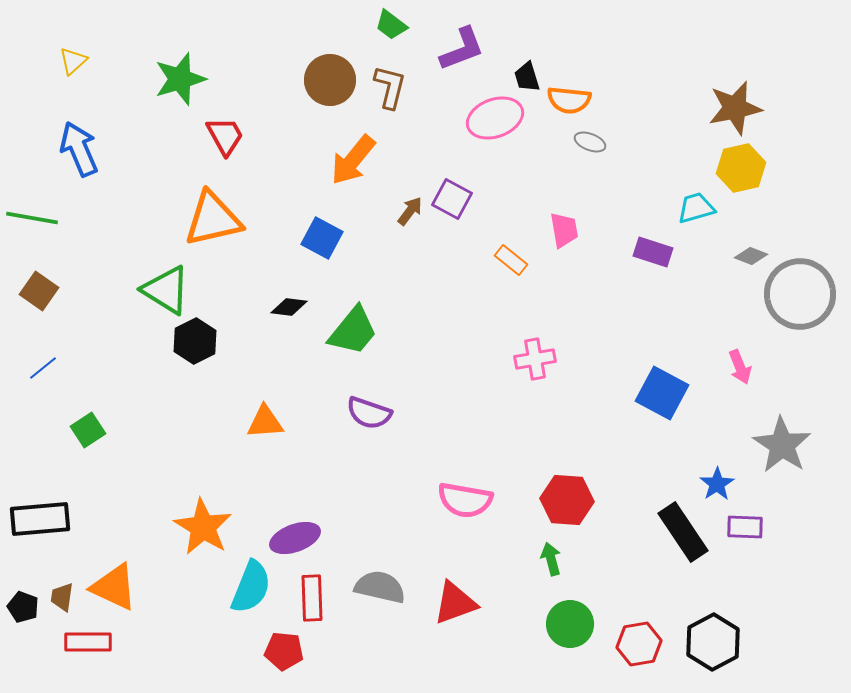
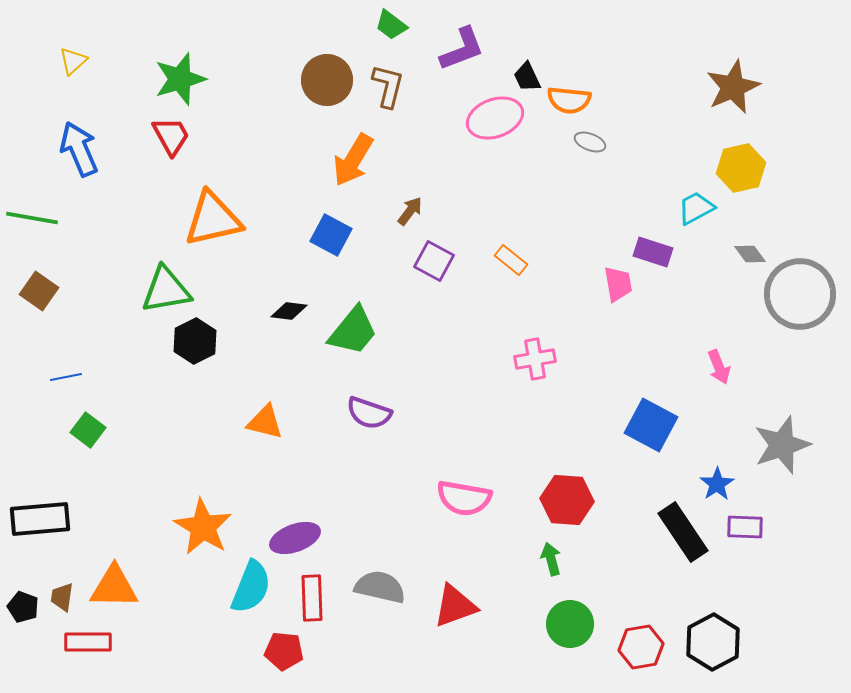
black trapezoid at (527, 77): rotated 8 degrees counterclockwise
brown circle at (330, 80): moved 3 px left
brown L-shape at (390, 87): moved 2 px left, 1 px up
brown star at (735, 108): moved 2 px left, 21 px up; rotated 12 degrees counterclockwise
red trapezoid at (225, 136): moved 54 px left
orange arrow at (353, 160): rotated 8 degrees counterclockwise
purple square at (452, 199): moved 18 px left, 62 px down
cyan trapezoid at (696, 208): rotated 12 degrees counterclockwise
pink trapezoid at (564, 230): moved 54 px right, 54 px down
blue square at (322, 238): moved 9 px right, 3 px up
gray diamond at (751, 256): moved 1 px left, 2 px up; rotated 32 degrees clockwise
green triangle at (166, 290): rotated 42 degrees counterclockwise
black diamond at (289, 307): moved 4 px down
pink arrow at (740, 367): moved 21 px left
blue line at (43, 368): moved 23 px right, 9 px down; rotated 28 degrees clockwise
blue square at (662, 393): moved 11 px left, 32 px down
orange triangle at (265, 422): rotated 18 degrees clockwise
green square at (88, 430): rotated 20 degrees counterclockwise
gray star at (782, 445): rotated 20 degrees clockwise
pink semicircle at (465, 500): moved 1 px left, 2 px up
orange triangle at (114, 587): rotated 24 degrees counterclockwise
red triangle at (455, 603): moved 3 px down
red hexagon at (639, 644): moved 2 px right, 3 px down
